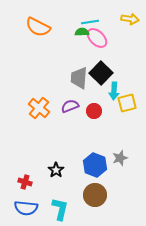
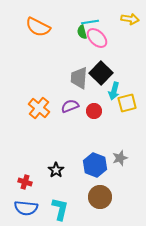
green semicircle: rotated 104 degrees counterclockwise
cyan arrow: rotated 12 degrees clockwise
brown circle: moved 5 px right, 2 px down
